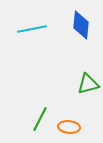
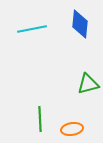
blue diamond: moved 1 px left, 1 px up
green line: rotated 30 degrees counterclockwise
orange ellipse: moved 3 px right, 2 px down; rotated 15 degrees counterclockwise
